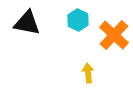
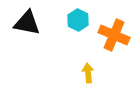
orange cross: rotated 20 degrees counterclockwise
